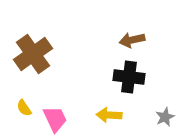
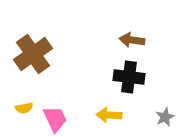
brown arrow: rotated 20 degrees clockwise
yellow semicircle: rotated 66 degrees counterclockwise
